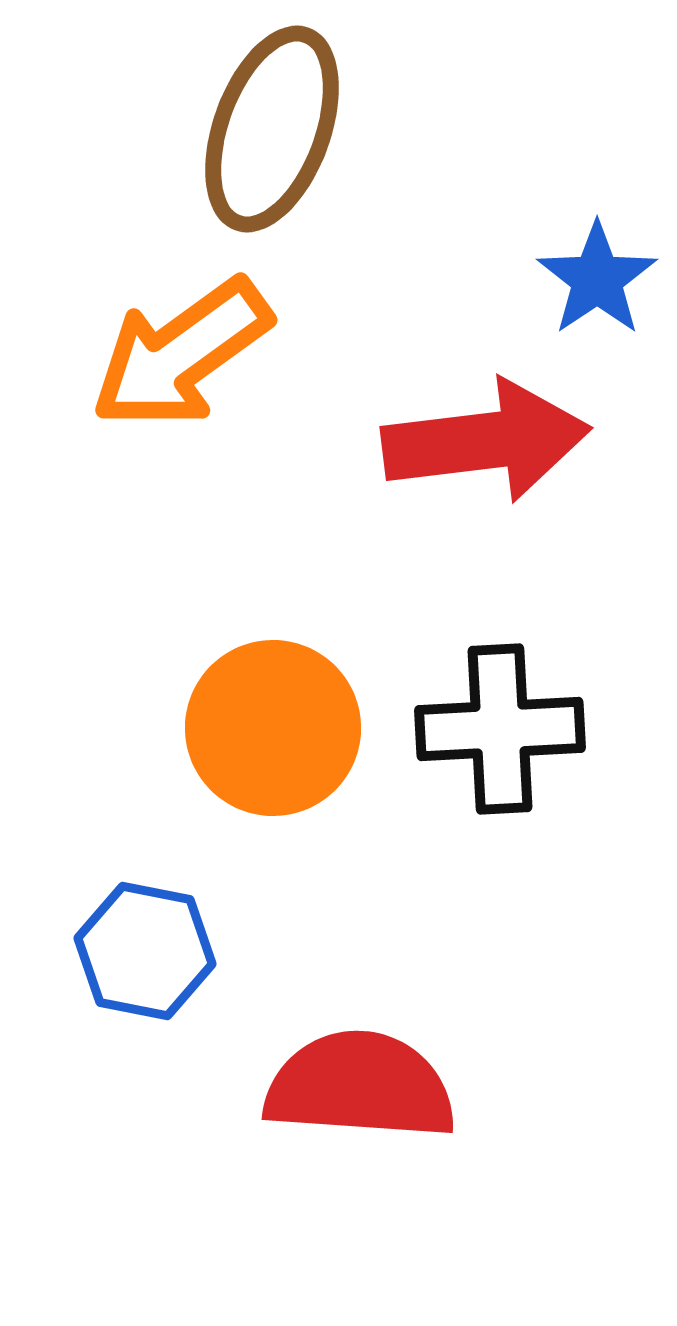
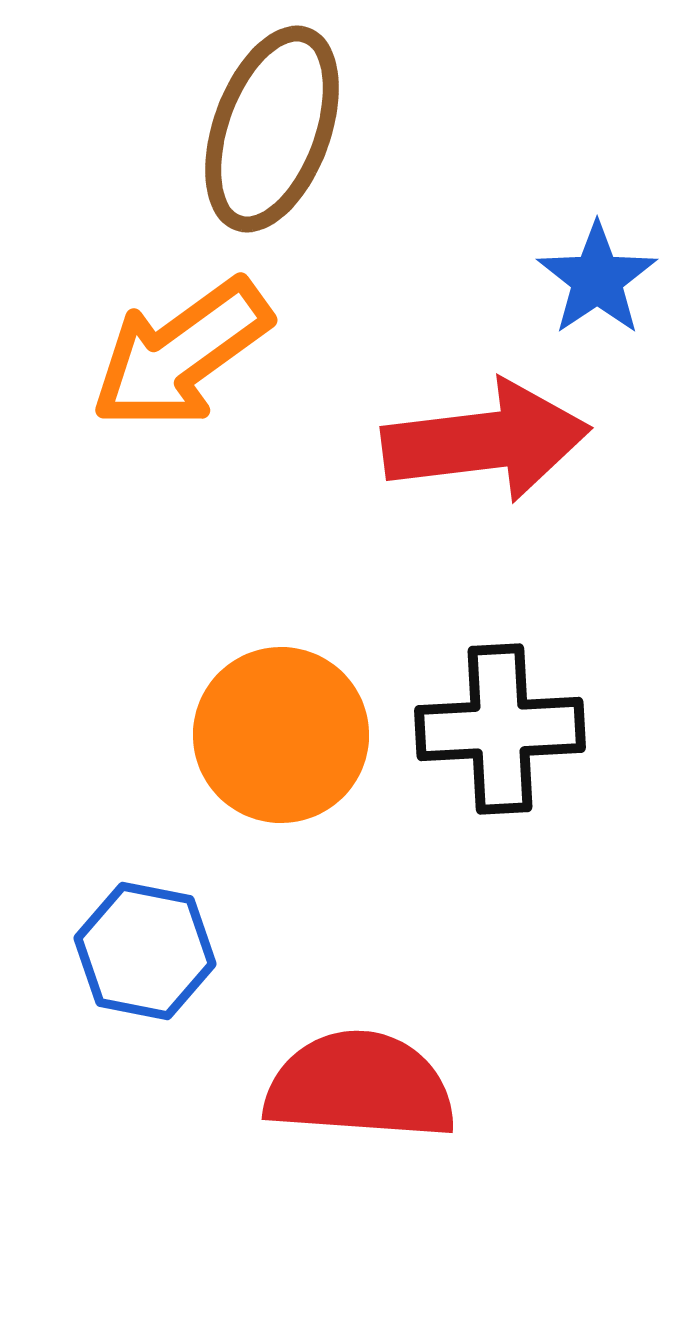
orange circle: moved 8 px right, 7 px down
